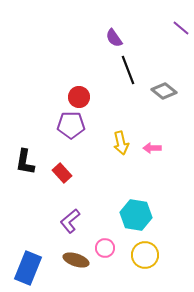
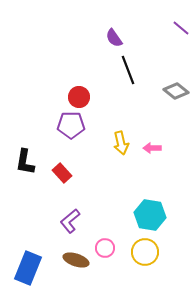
gray diamond: moved 12 px right
cyan hexagon: moved 14 px right
yellow circle: moved 3 px up
